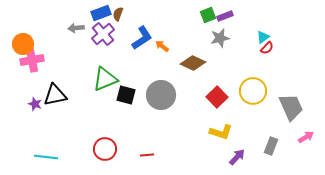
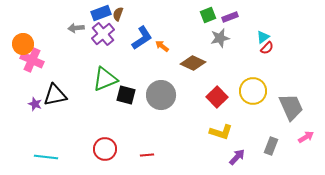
purple rectangle: moved 5 px right, 1 px down
pink cross: rotated 35 degrees clockwise
